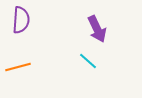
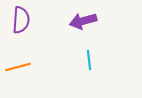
purple arrow: moved 14 px left, 8 px up; rotated 100 degrees clockwise
cyan line: moved 1 px right, 1 px up; rotated 42 degrees clockwise
